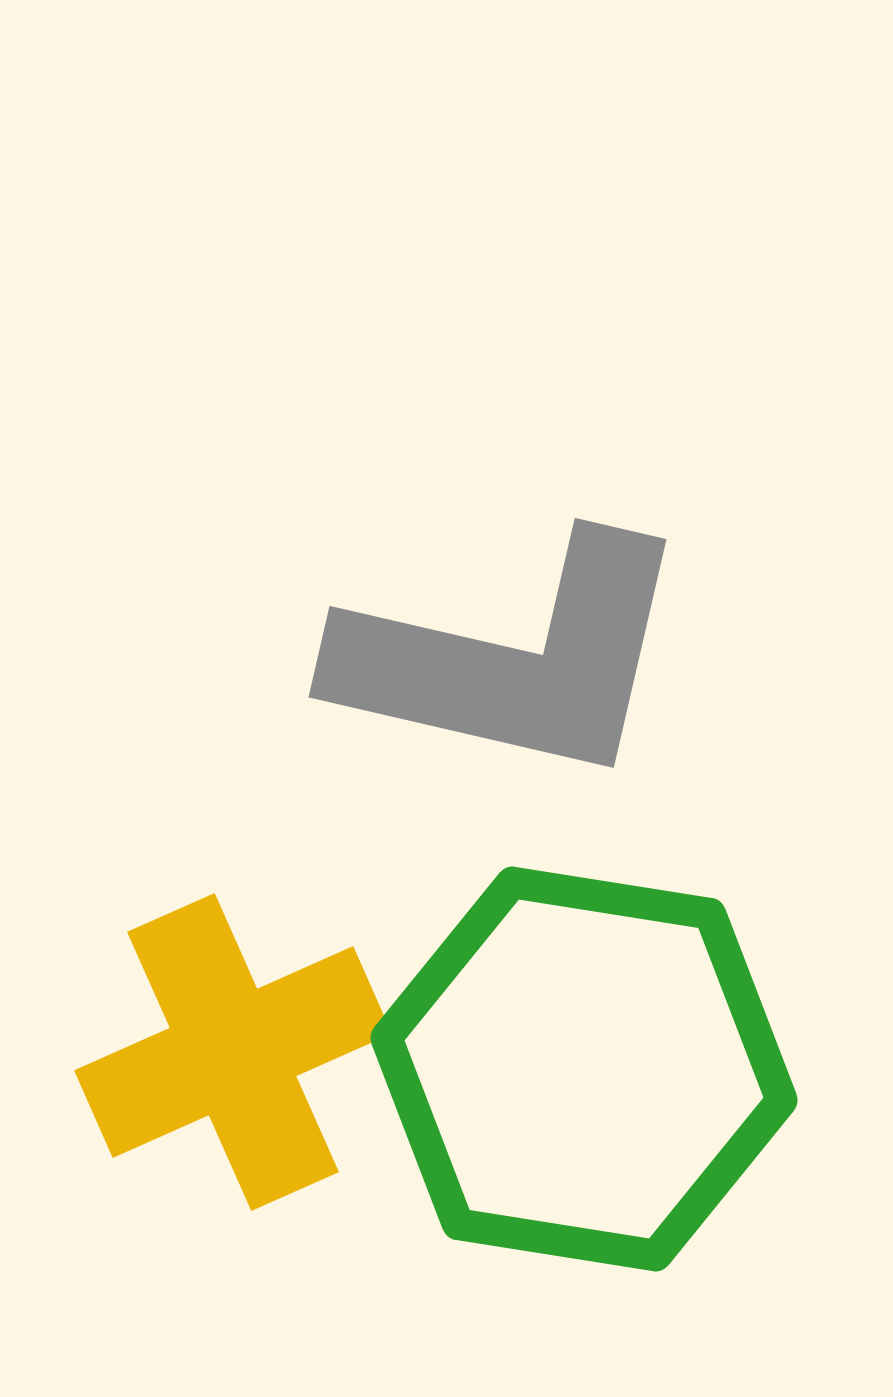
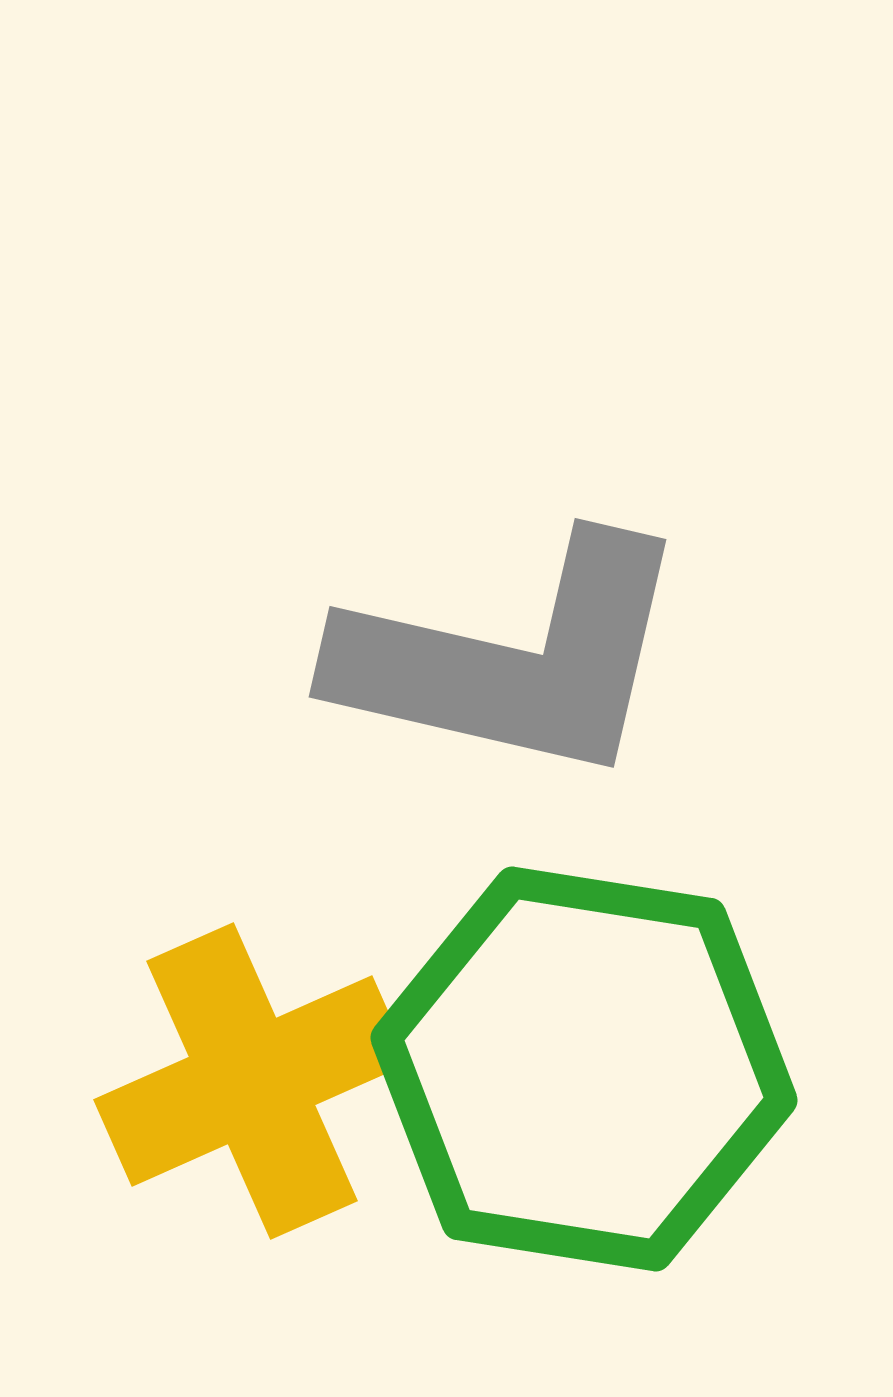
yellow cross: moved 19 px right, 29 px down
